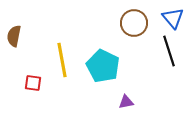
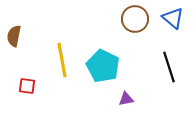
blue triangle: rotated 10 degrees counterclockwise
brown circle: moved 1 px right, 4 px up
black line: moved 16 px down
red square: moved 6 px left, 3 px down
purple triangle: moved 3 px up
